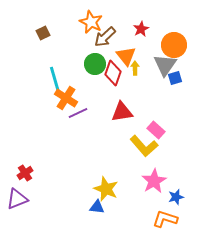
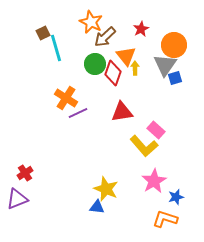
cyan line: moved 1 px right, 32 px up
